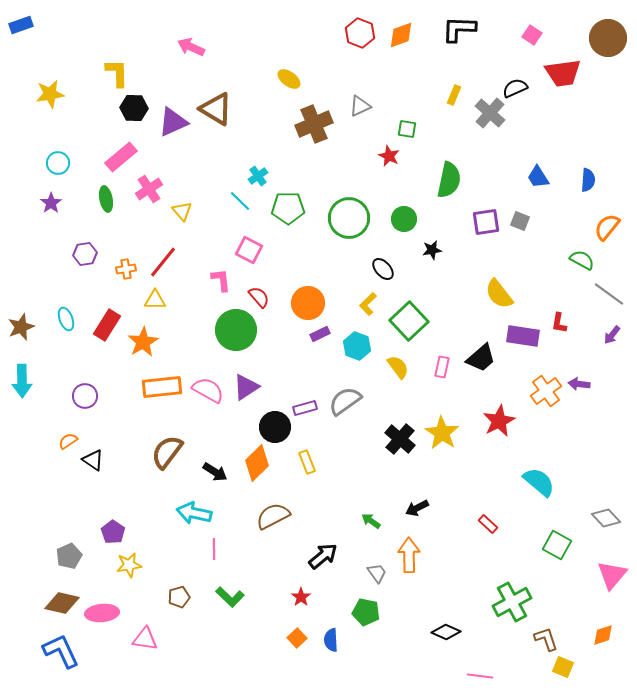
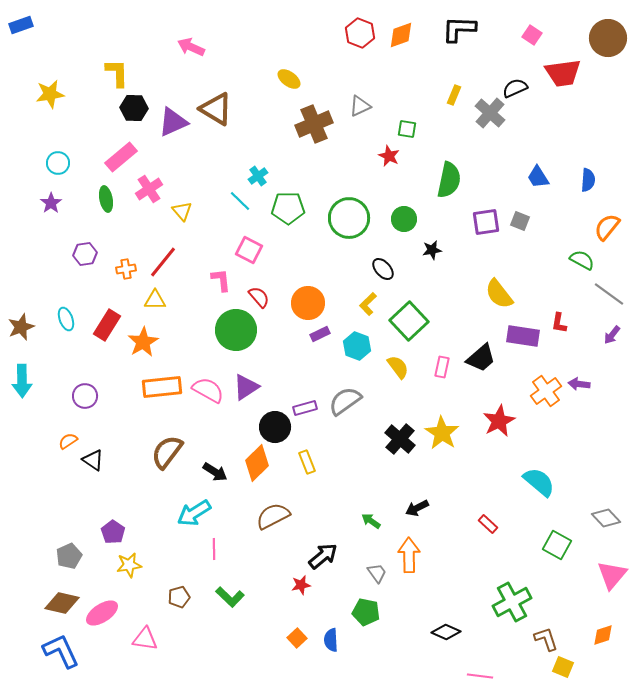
cyan arrow at (194, 513): rotated 44 degrees counterclockwise
red star at (301, 597): moved 12 px up; rotated 24 degrees clockwise
pink ellipse at (102, 613): rotated 28 degrees counterclockwise
